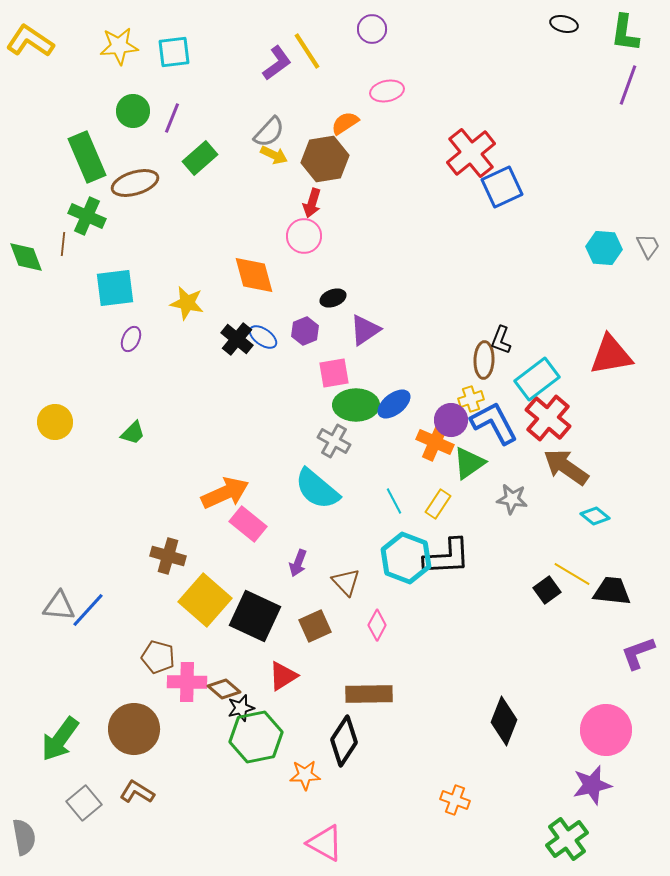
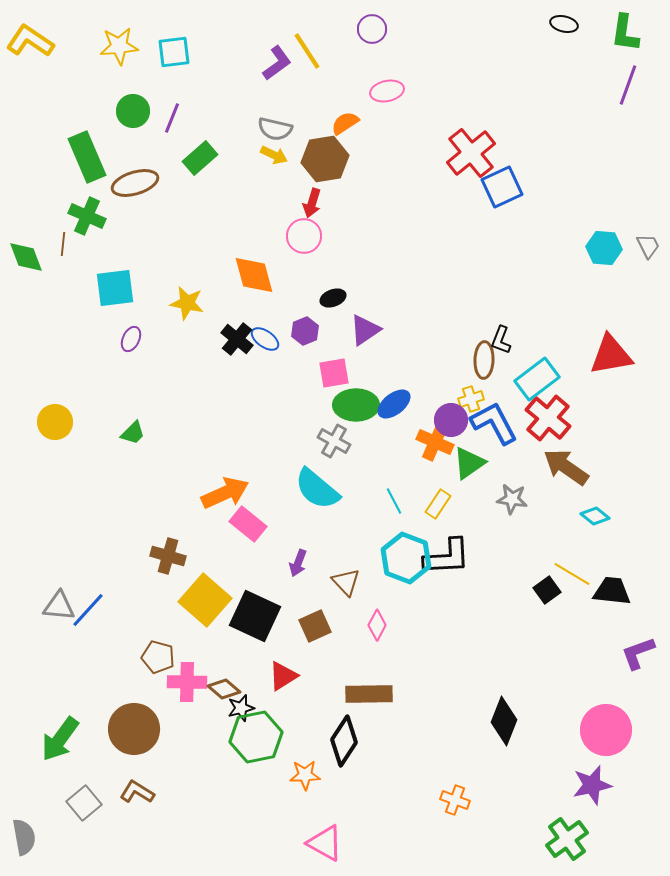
gray semicircle at (269, 132): moved 6 px right, 3 px up; rotated 60 degrees clockwise
blue ellipse at (263, 337): moved 2 px right, 2 px down
